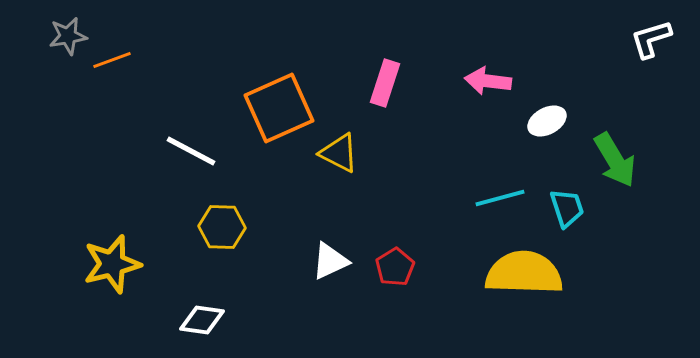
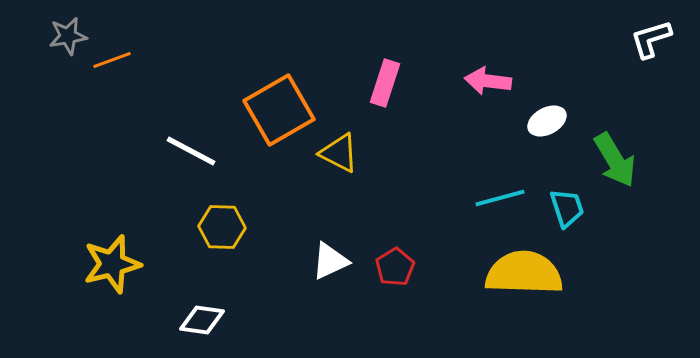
orange square: moved 2 px down; rotated 6 degrees counterclockwise
